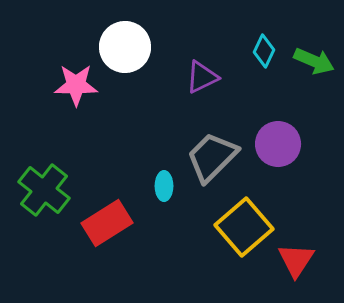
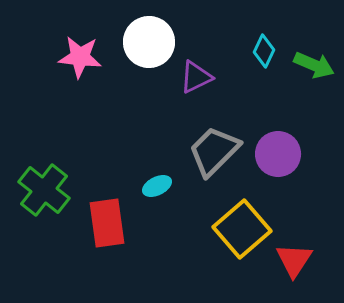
white circle: moved 24 px right, 5 px up
green arrow: moved 4 px down
purple triangle: moved 6 px left
pink star: moved 4 px right, 28 px up; rotated 6 degrees clockwise
purple circle: moved 10 px down
gray trapezoid: moved 2 px right, 6 px up
cyan ellipse: moved 7 px left; rotated 64 degrees clockwise
red rectangle: rotated 66 degrees counterclockwise
yellow square: moved 2 px left, 2 px down
red triangle: moved 2 px left
